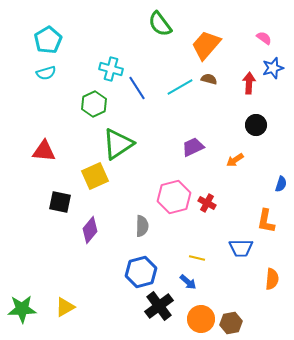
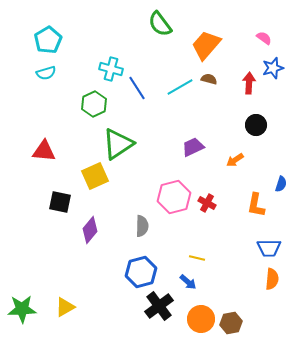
orange L-shape: moved 10 px left, 16 px up
blue trapezoid: moved 28 px right
